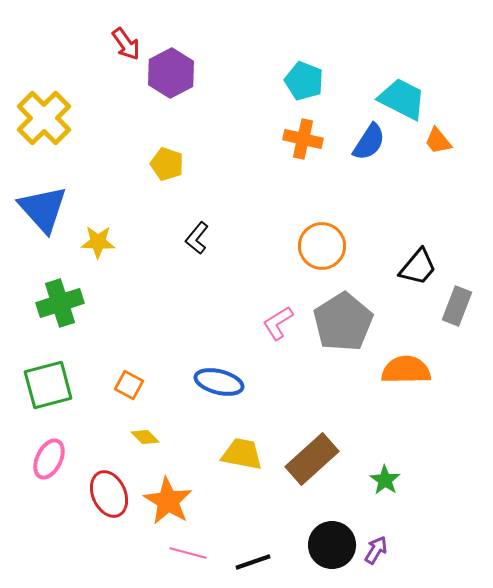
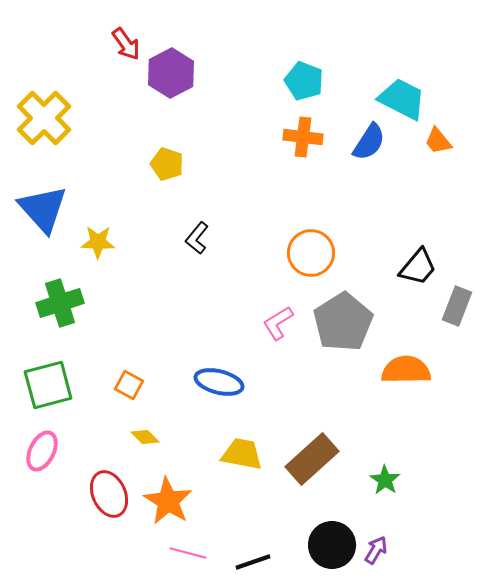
orange cross: moved 2 px up; rotated 6 degrees counterclockwise
orange circle: moved 11 px left, 7 px down
pink ellipse: moved 7 px left, 8 px up
